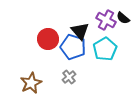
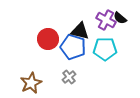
black semicircle: moved 3 px left
black triangle: rotated 36 degrees counterclockwise
cyan pentagon: rotated 30 degrees clockwise
